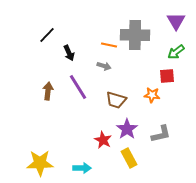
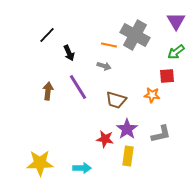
gray cross: rotated 28 degrees clockwise
red star: moved 2 px right, 1 px up; rotated 18 degrees counterclockwise
yellow rectangle: moved 1 px left, 2 px up; rotated 36 degrees clockwise
